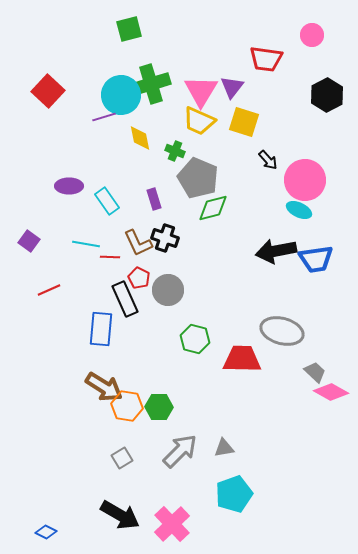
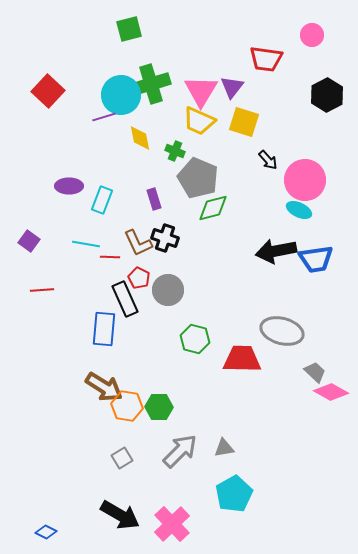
cyan rectangle at (107, 201): moved 5 px left, 1 px up; rotated 56 degrees clockwise
red line at (49, 290): moved 7 px left; rotated 20 degrees clockwise
blue rectangle at (101, 329): moved 3 px right
cyan pentagon at (234, 494): rotated 9 degrees counterclockwise
